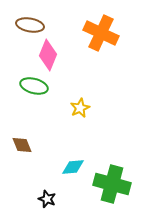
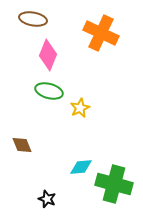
brown ellipse: moved 3 px right, 6 px up
green ellipse: moved 15 px right, 5 px down
cyan diamond: moved 8 px right
green cross: moved 2 px right
